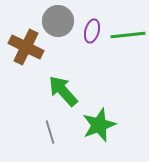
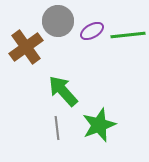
purple ellipse: rotated 45 degrees clockwise
brown cross: rotated 28 degrees clockwise
gray line: moved 7 px right, 4 px up; rotated 10 degrees clockwise
